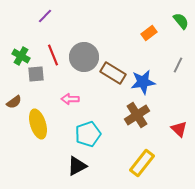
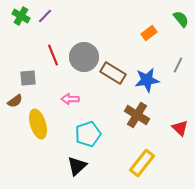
green semicircle: moved 2 px up
green cross: moved 40 px up
gray square: moved 8 px left, 4 px down
blue star: moved 4 px right, 2 px up
brown semicircle: moved 1 px right, 1 px up
brown cross: rotated 25 degrees counterclockwise
red triangle: moved 1 px right, 1 px up
black triangle: rotated 15 degrees counterclockwise
